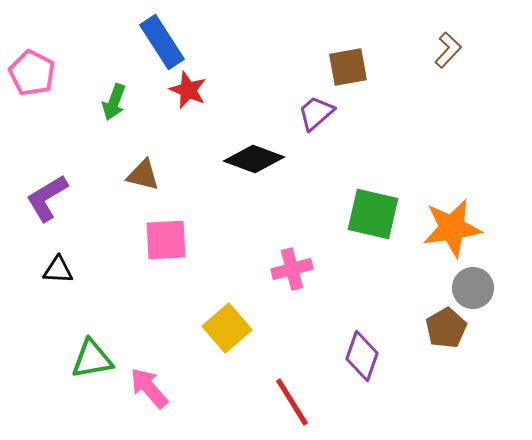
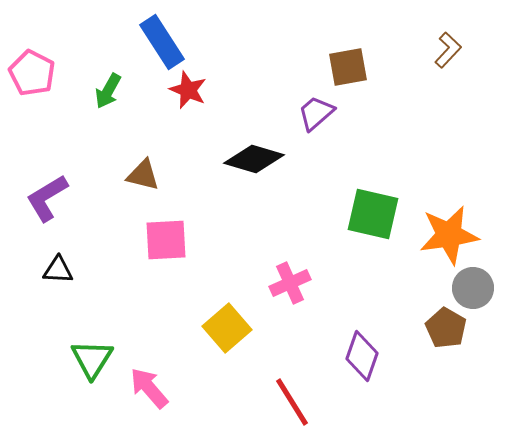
green arrow: moved 6 px left, 11 px up; rotated 9 degrees clockwise
black diamond: rotated 4 degrees counterclockwise
orange star: moved 3 px left, 7 px down
pink cross: moved 2 px left, 14 px down; rotated 9 degrees counterclockwise
brown pentagon: rotated 12 degrees counterclockwise
green triangle: rotated 48 degrees counterclockwise
